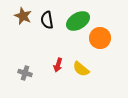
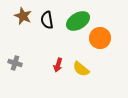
gray cross: moved 10 px left, 10 px up
